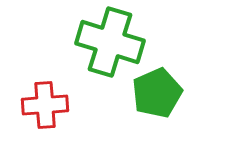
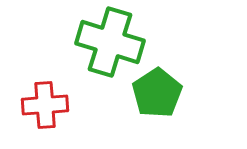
green pentagon: rotated 9 degrees counterclockwise
